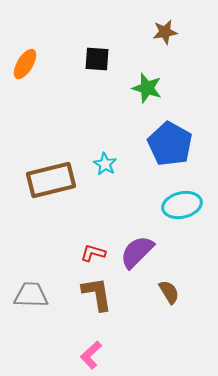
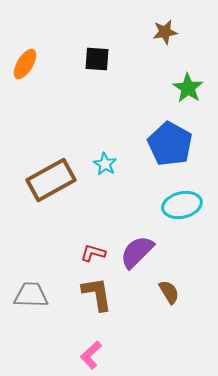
green star: moved 41 px right; rotated 16 degrees clockwise
brown rectangle: rotated 15 degrees counterclockwise
